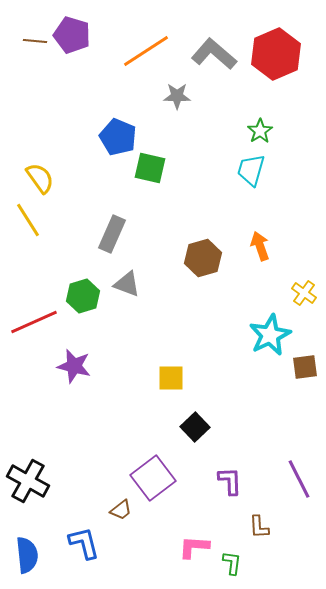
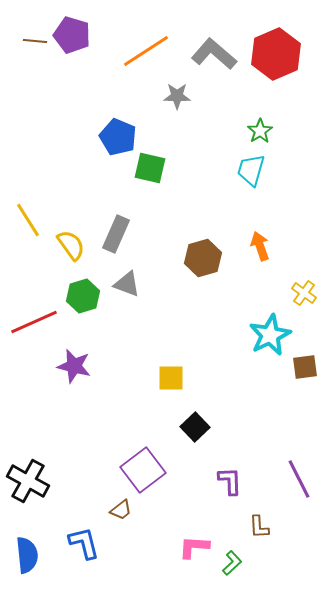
yellow semicircle: moved 31 px right, 67 px down
gray rectangle: moved 4 px right
purple square: moved 10 px left, 8 px up
green L-shape: rotated 40 degrees clockwise
